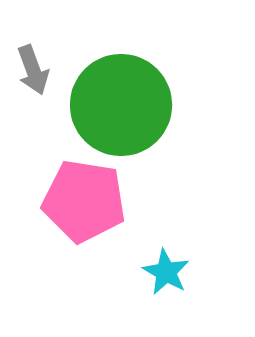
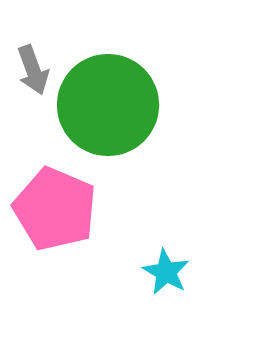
green circle: moved 13 px left
pink pentagon: moved 29 px left, 8 px down; rotated 14 degrees clockwise
